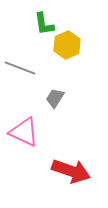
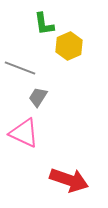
yellow hexagon: moved 2 px right, 1 px down
gray trapezoid: moved 17 px left, 1 px up
pink triangle: moved 1 px down
red arrow: moved 2 px left, 9 px down
